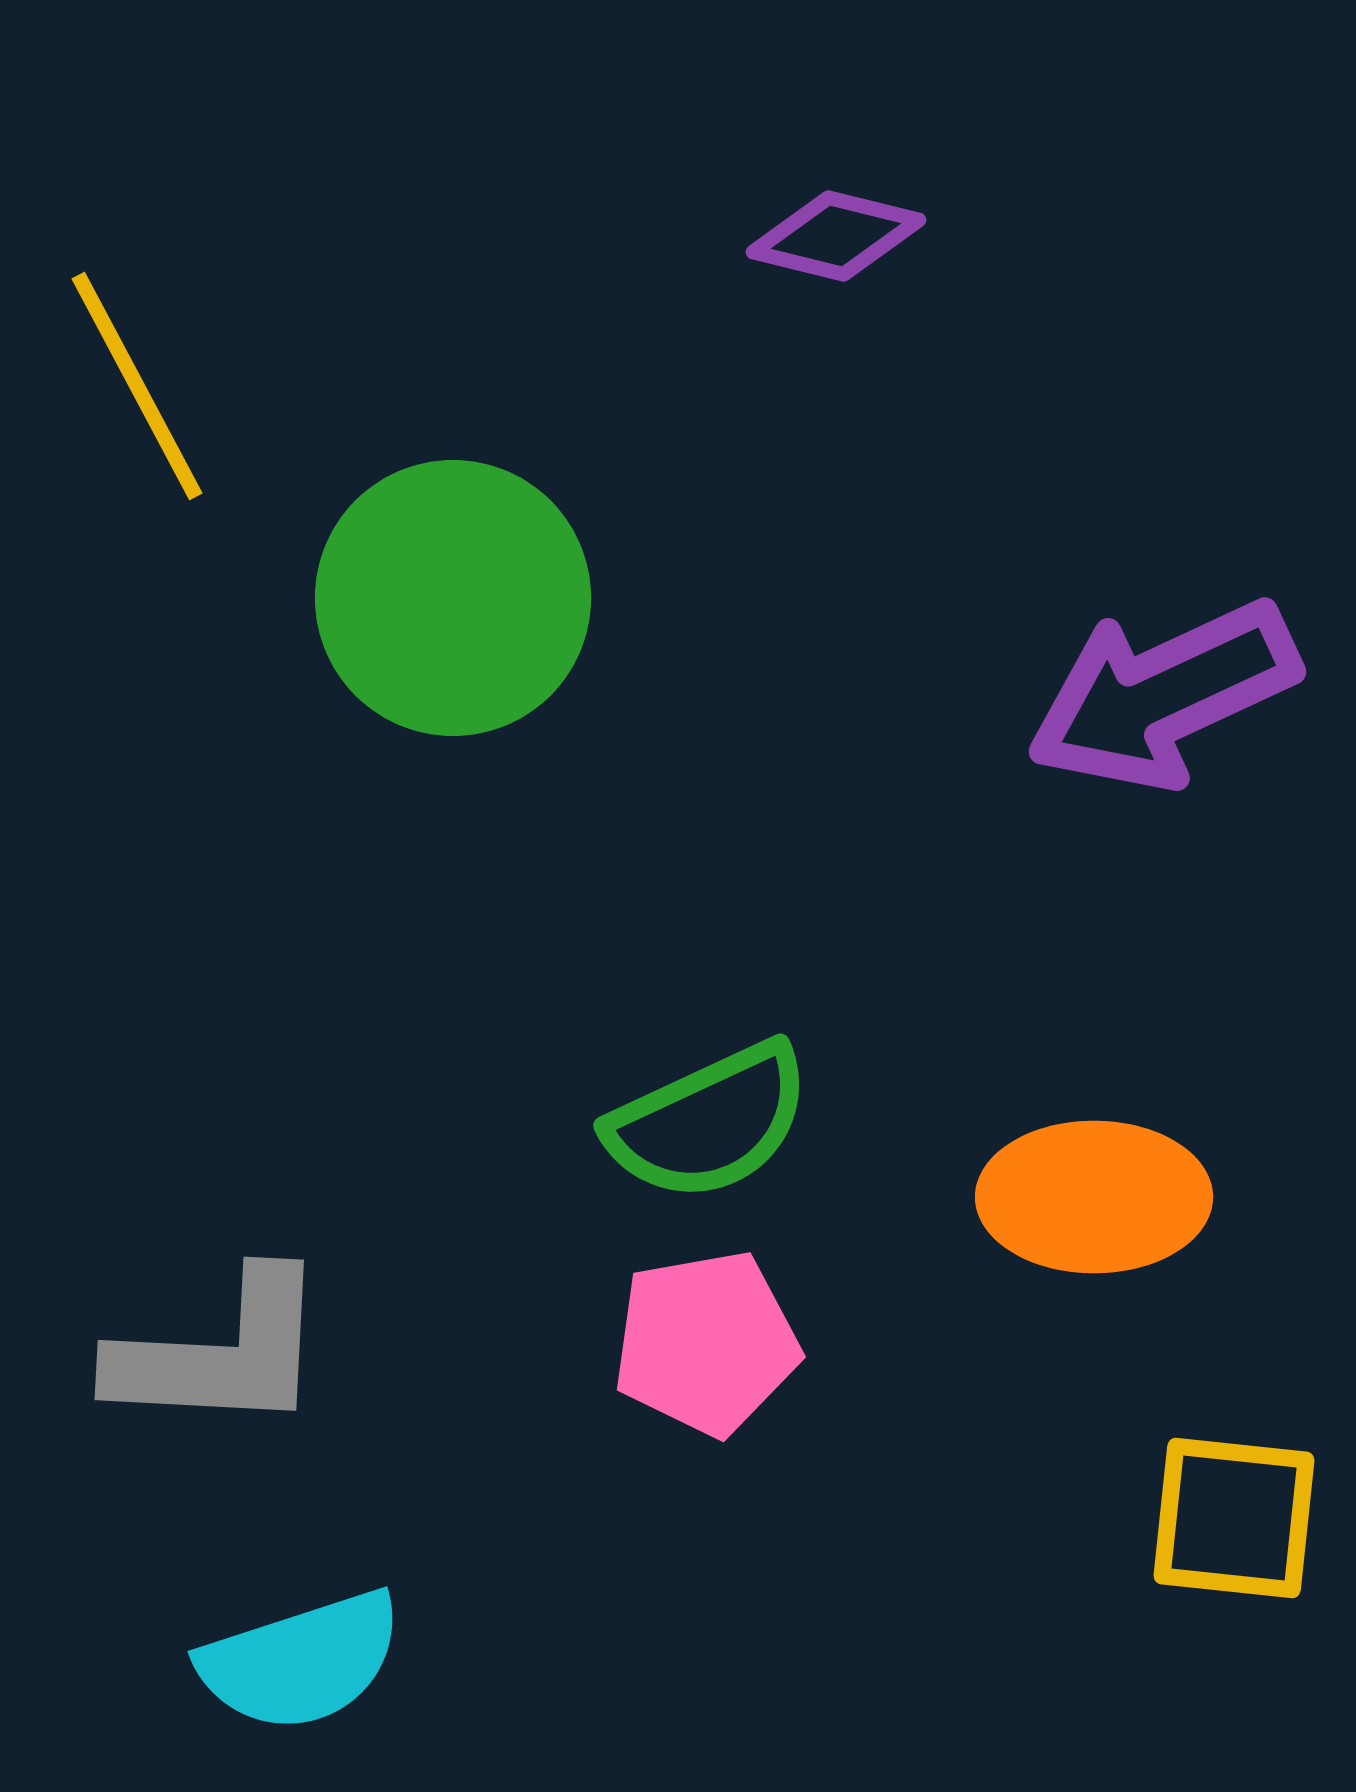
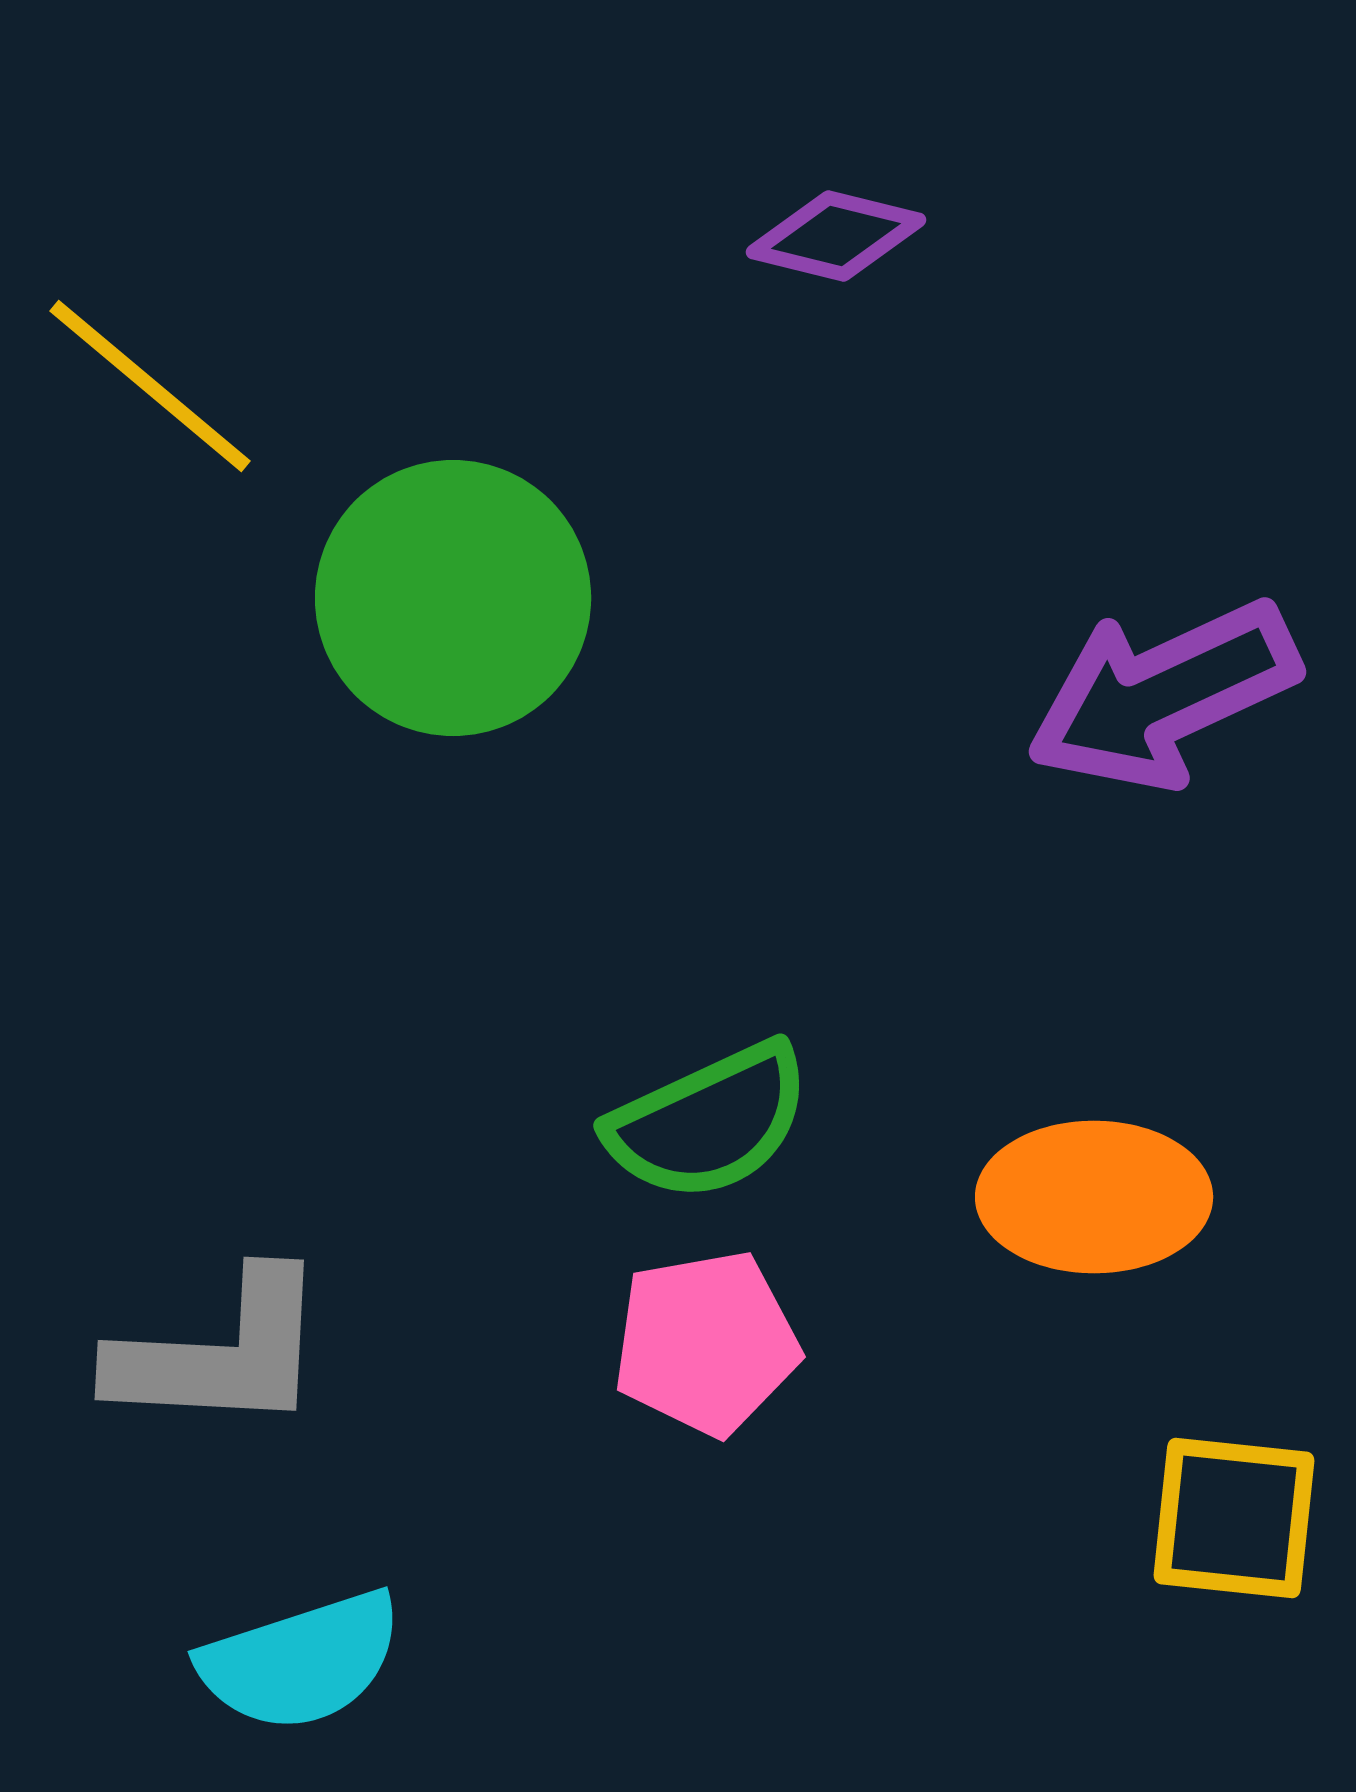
yellow line: moved 13 px right; rotated 22 degrees counterclockwise
